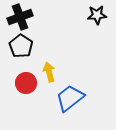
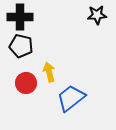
black cross: rotated 20 degrees clockwise
black pentagon: rotated 20 degrees counterclockwise
blue trapezoid: moved 1 px right
